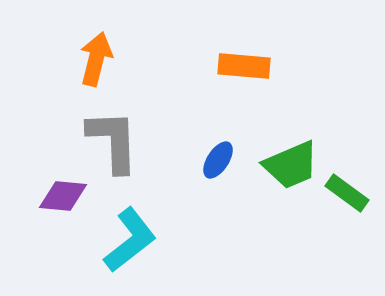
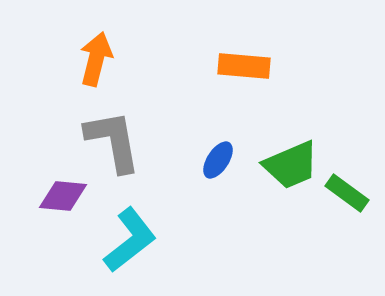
gray L-shape: rotated 8 degrees counterclockwise
